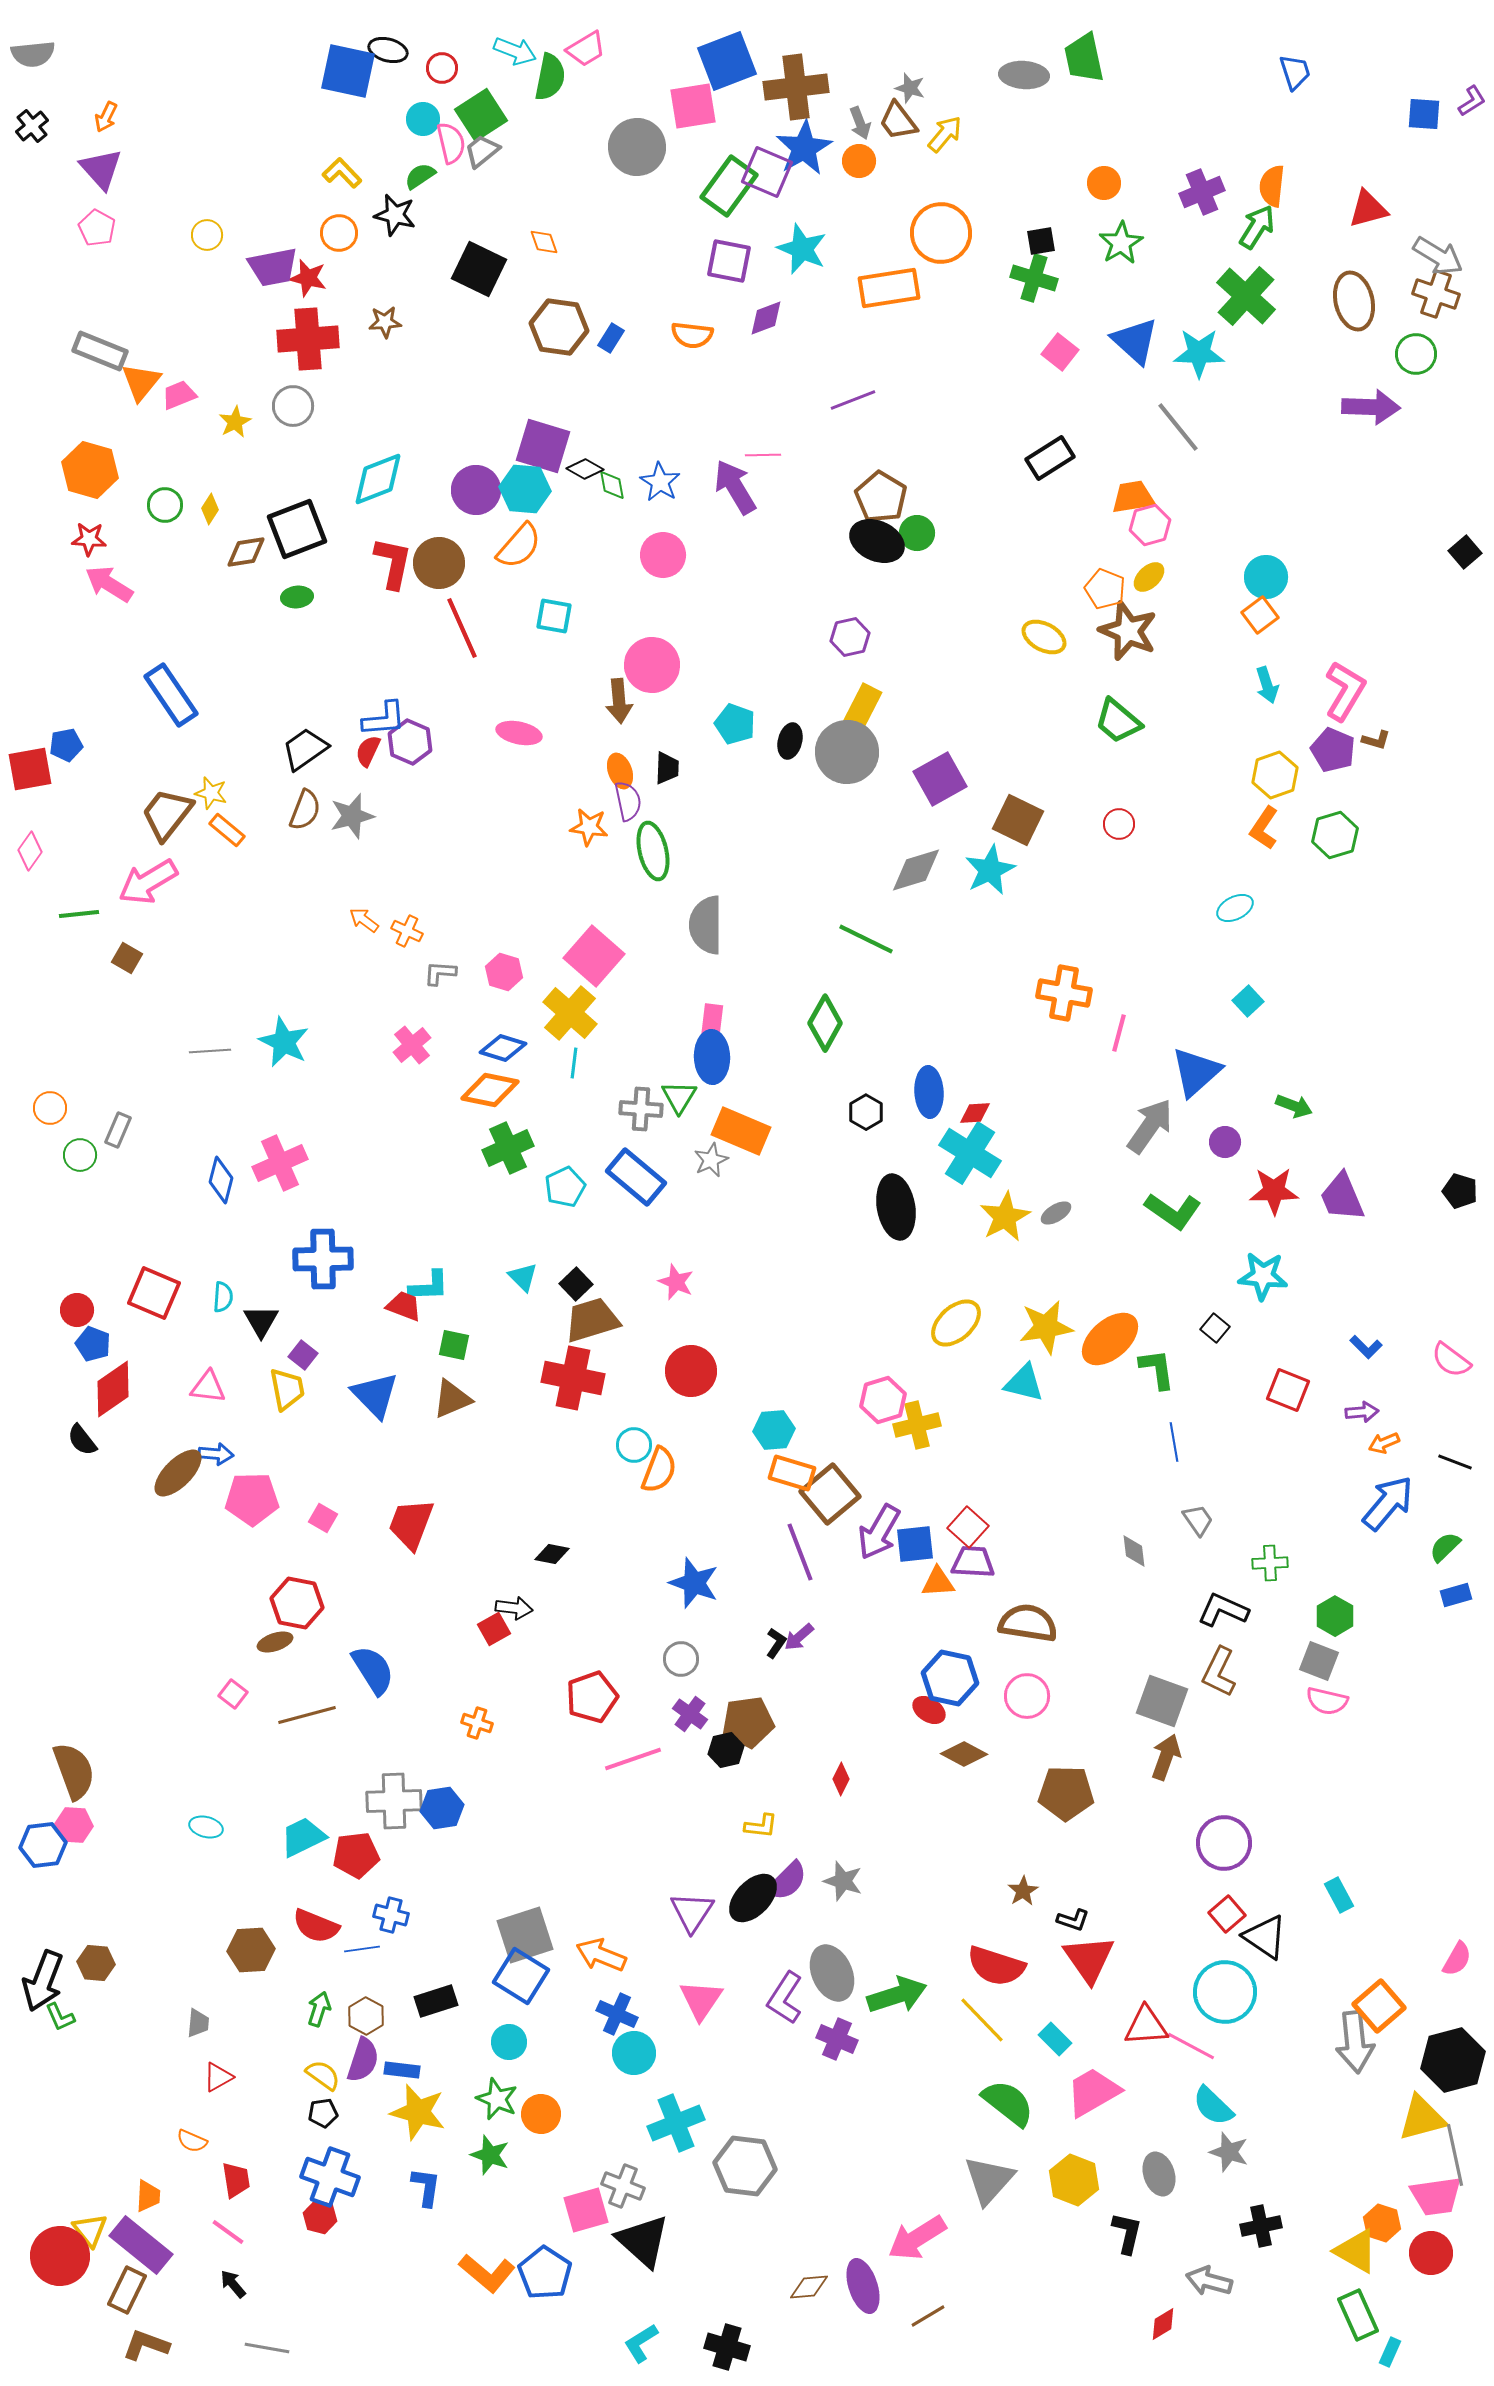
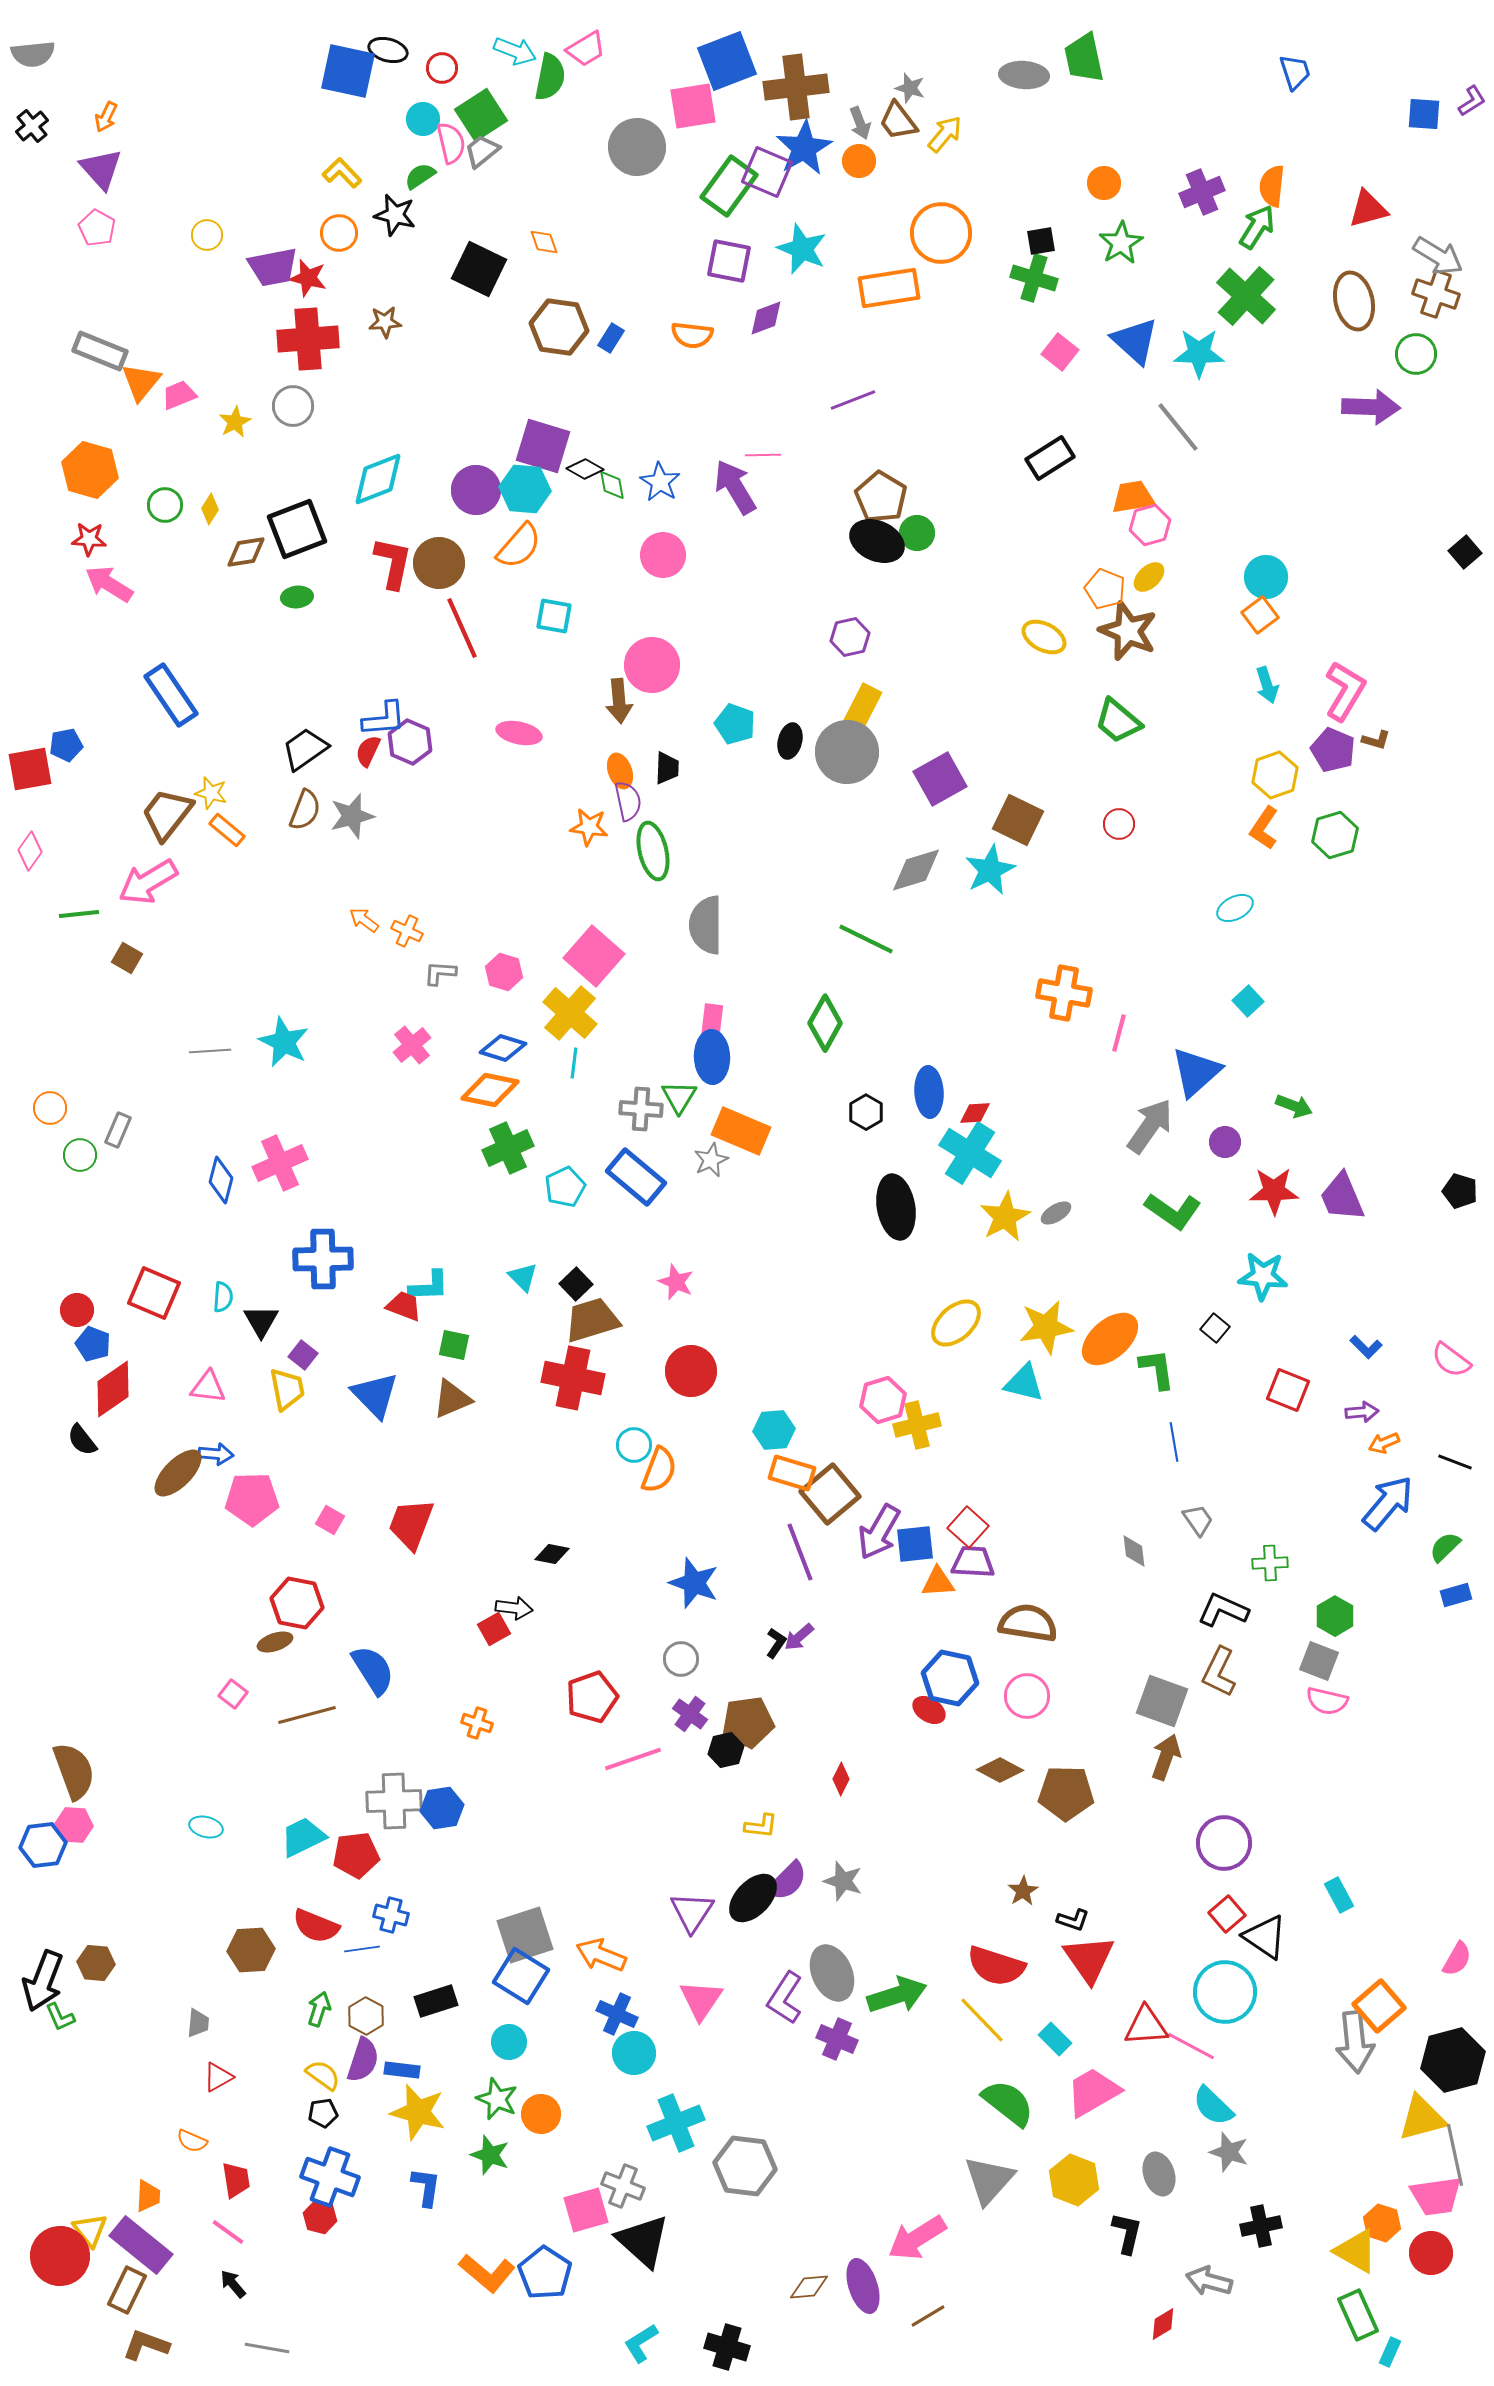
pink square at (323, 1518): moved 7 px right, 2 px down
brown diamond at (964, 1754): moved 36 px right, 16 px down
